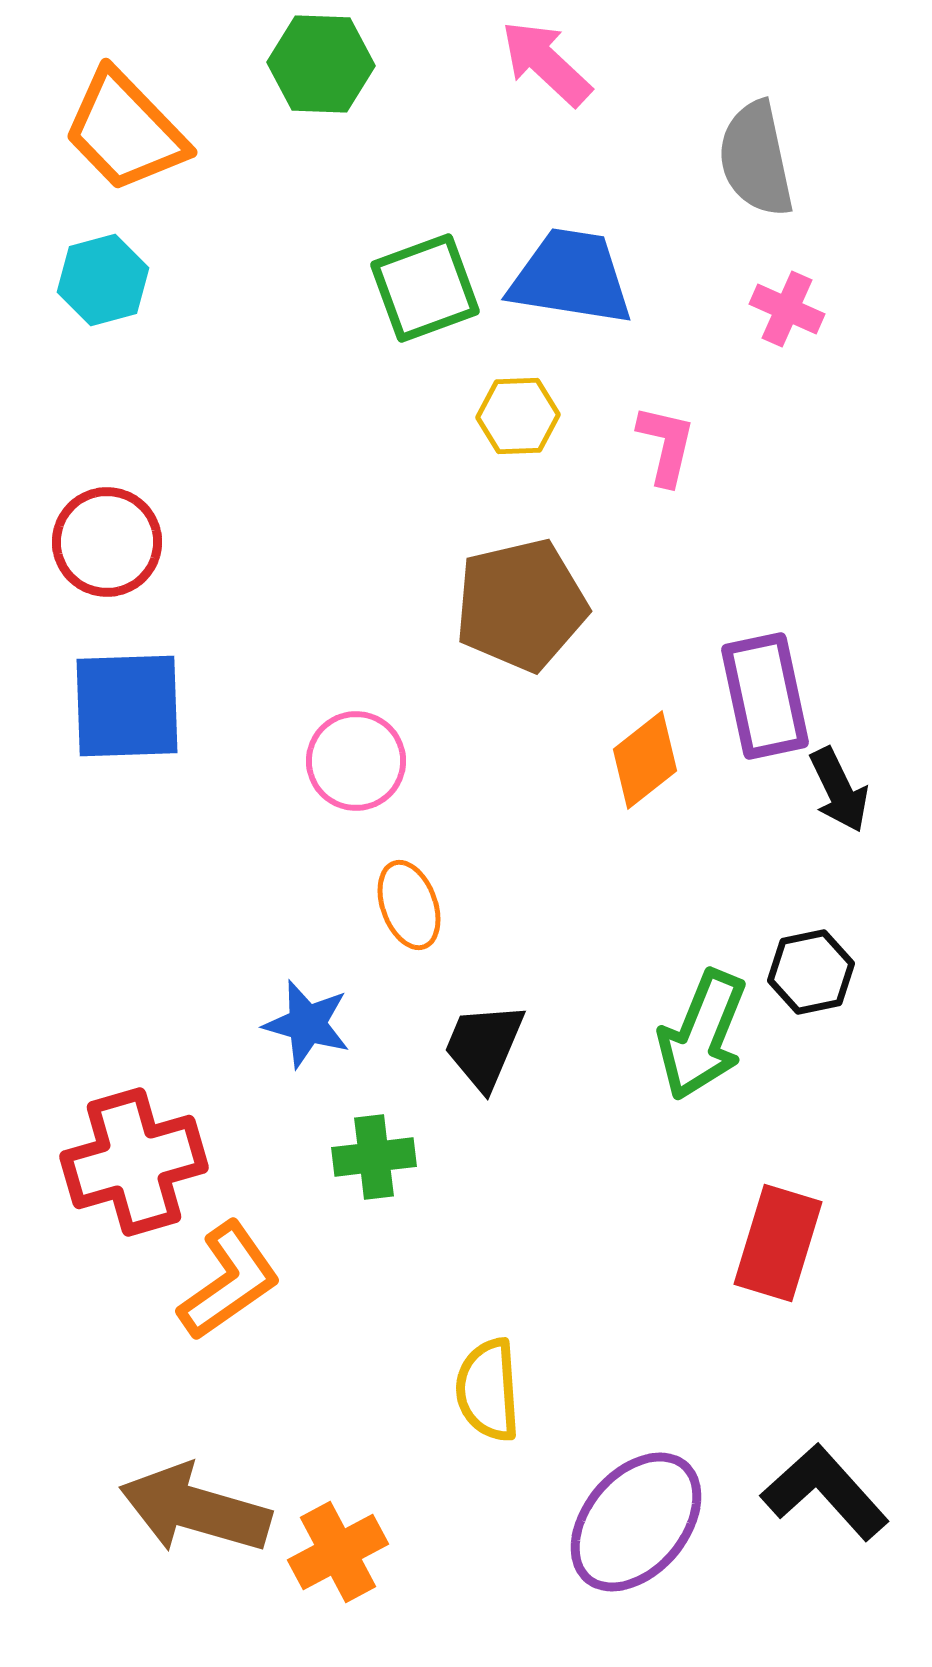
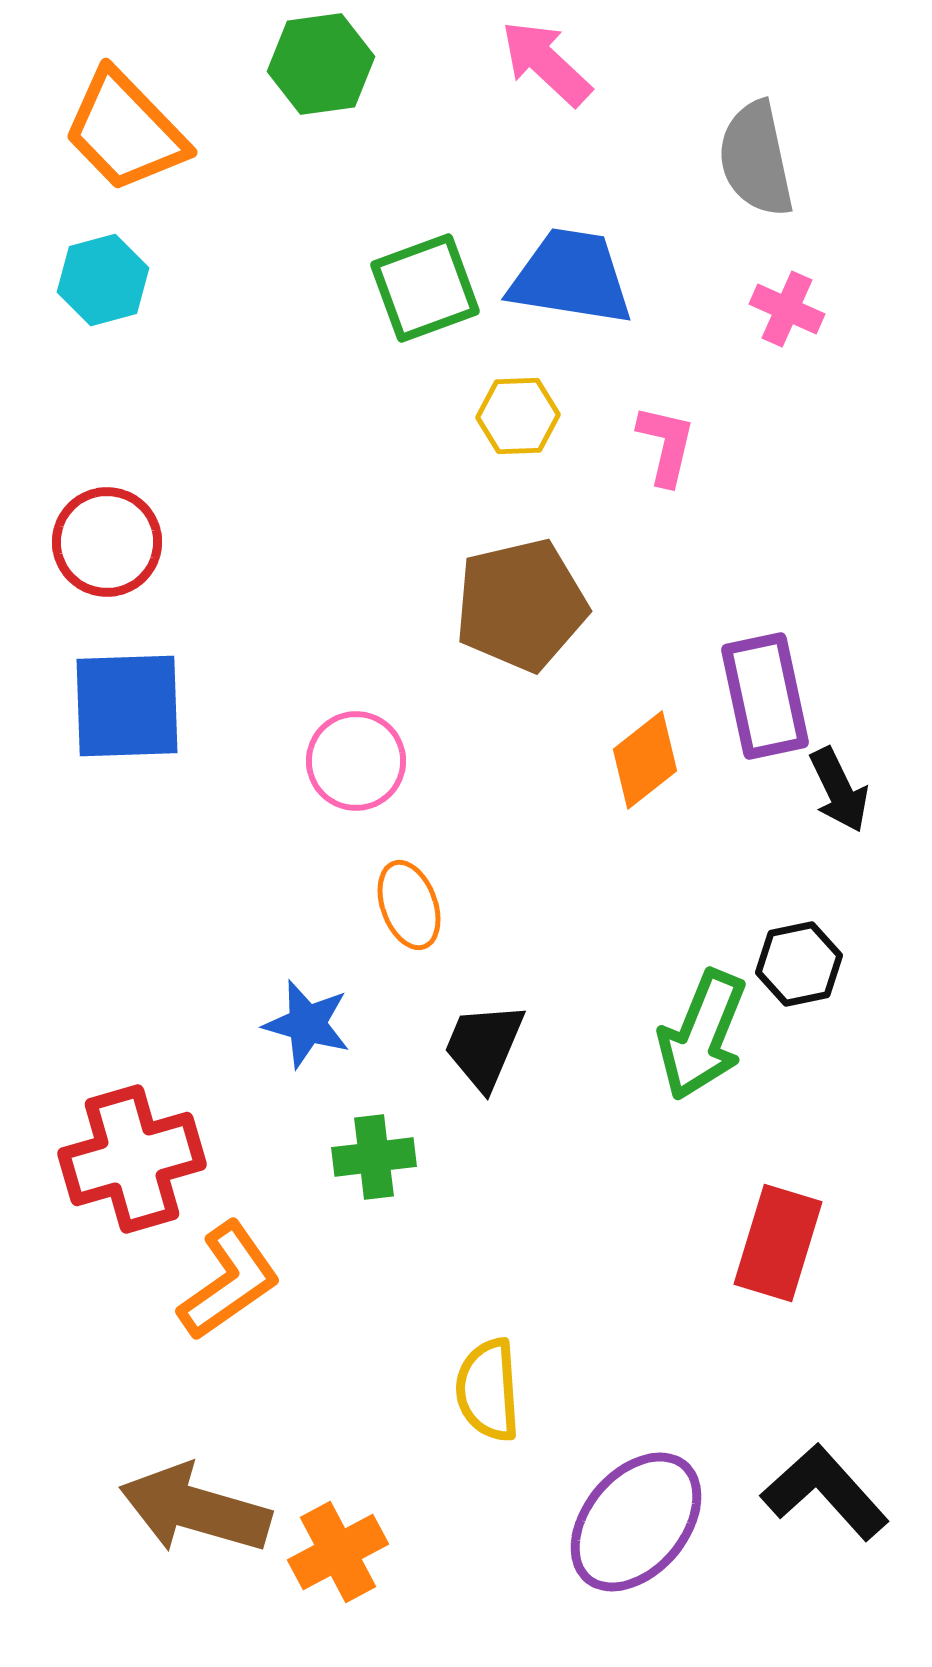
green hexagon: rotated 10 degrees counterclockwise
black hexagon: moved 12 px left, 8 px up
red cross: moved 2 px left, 3 px up
